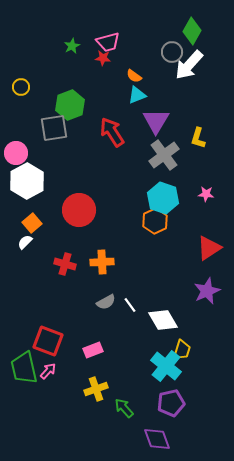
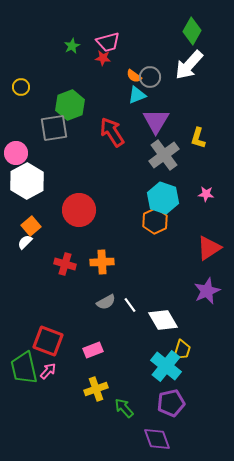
gray circle: moved 22 px left, 25 px down
orange square: moved 1 px left, 3 px down
